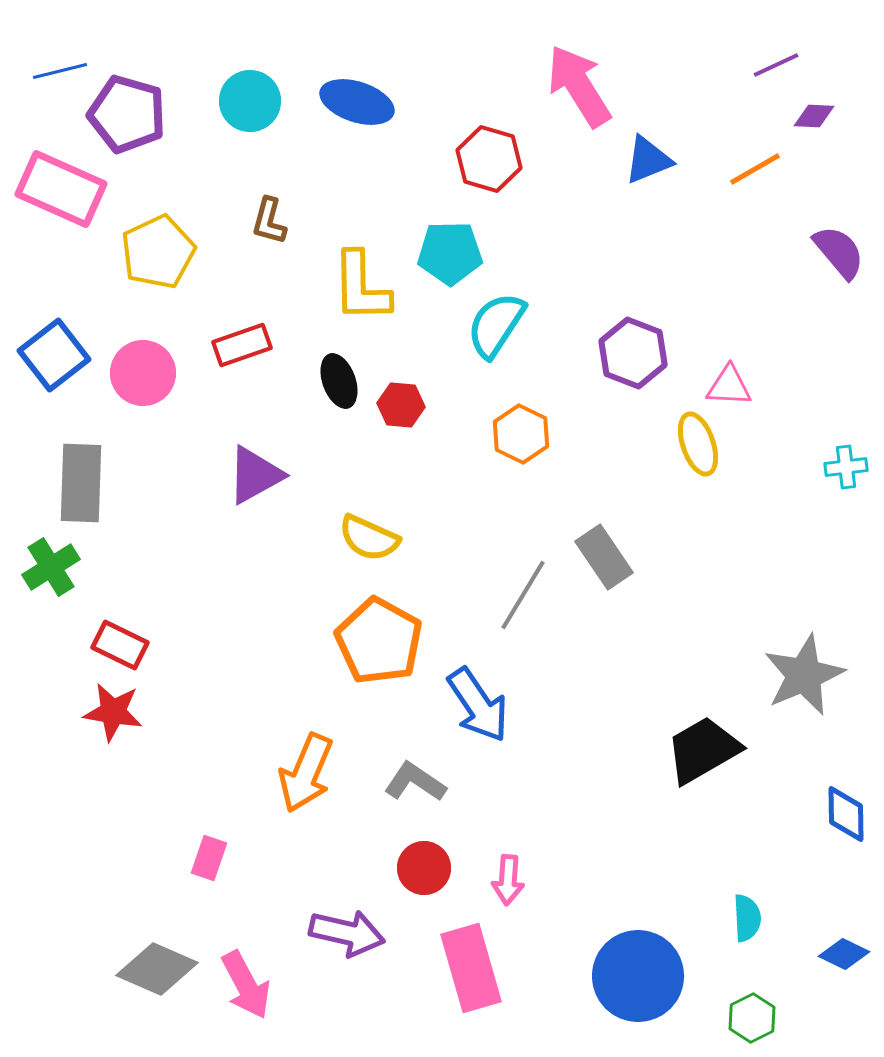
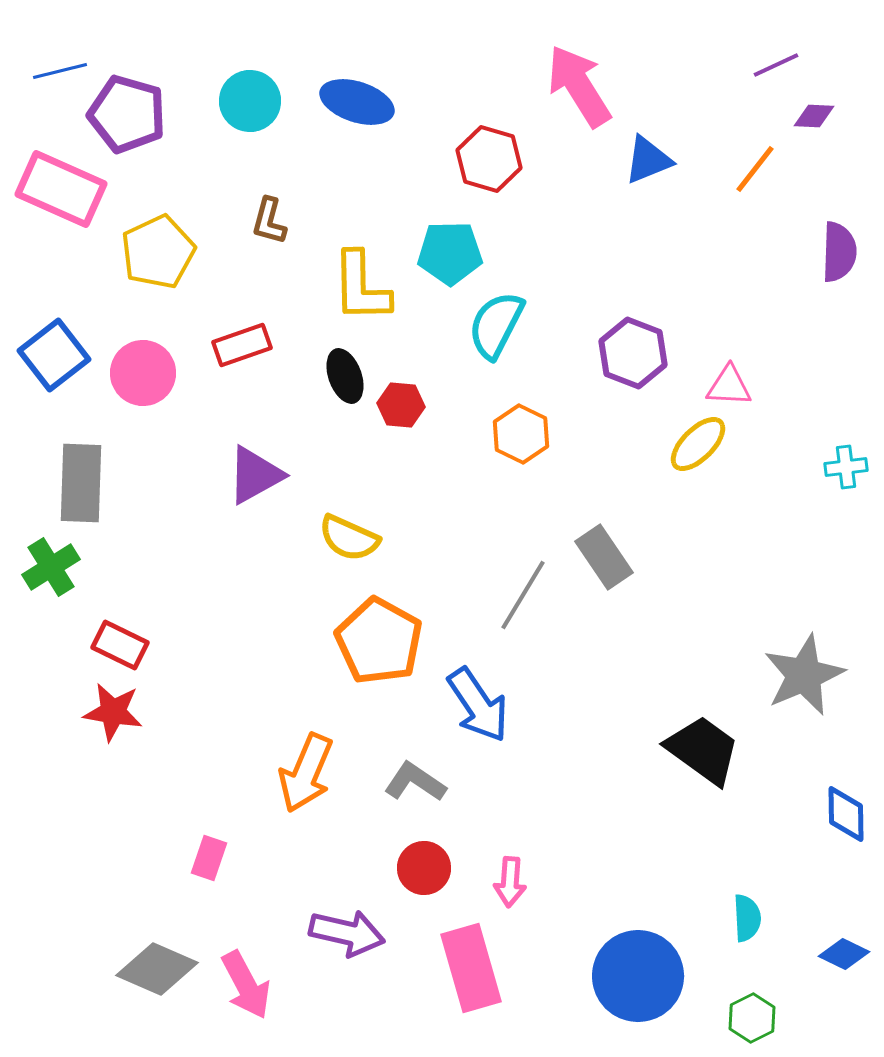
orange line at (755, 169): rotated 22 degrees counterclockwise
purple semicircle at (839, 252): rotated 42 degrees clockwise
cyan semicircle at (496, 325): rotated 6 degrees counterclockwise
black ellipse at (339, 381): moved 6 px right, 5 px up
yellow ellipse at (698, 444): rotated 64 degrees clockwise
yellow semicircle at (369, 538): moved 20 px left
black trapezoid at (703, 750): rotated 66 degrees clockwise
pink arrow at (508, 880): moved 2 px right, 2 px down
